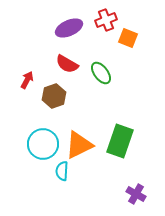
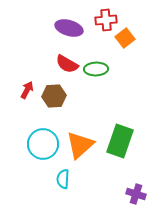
red cross: rotated 15 degrees clockwise
purple ellipse: rotated 40 degrees clockwise
orange square: moved 3 px left; rotated 30 degrees clockwise
green ellipse: moved 5 px left, 4 px up; rotated 55 degrees counterclockwise
red arrow: moved 10 px down
brown hexagon: rotated 15 degrees clockwise
orange triangle: moved 1 px right; rotated 16 degrees counterclockwise
cyan semicircle: moved 1 px right, 8 px down
purple cross: rotated 12 degrees counterclockwise
